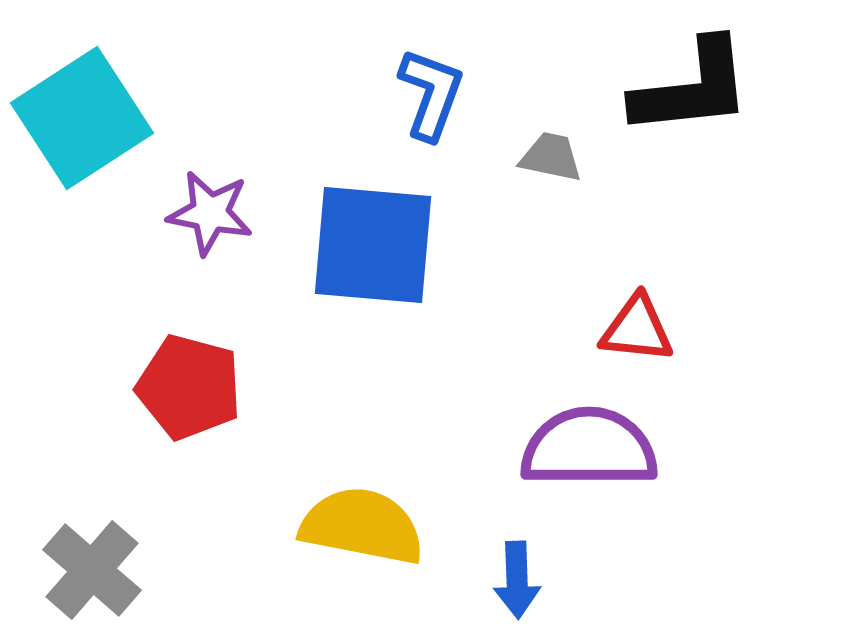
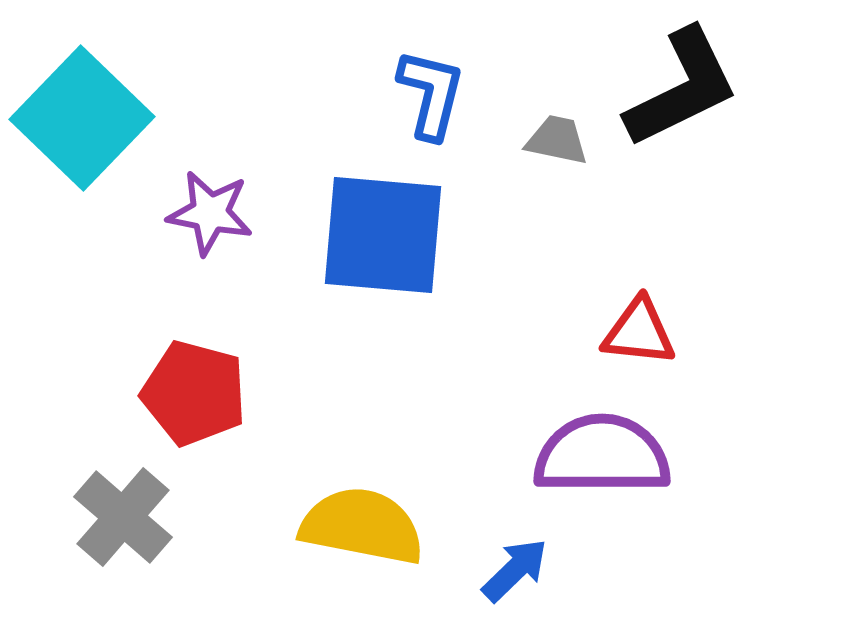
black L-shape: moved 10 px left; rotated 20 degrees counterclockwise
blue L-shape: rotated 6 degrees counterclockwise
cyan square: rotated 13 degrees counterclockwise
gray trapezoid: moved 6 px right, 17 px up
blue square: moved 10 px right, 10 px up
red triangle: moved 2 px right, 3 px down
red pentagon: moved 5 px right, 6 px down
purple semicircle: moved 13 px right, 7 px down
gray cross: moved 31 px right, 53 px up
blue arrow: moved 2 px left, 10 px up; rotated 132 degrees counterclockwise
